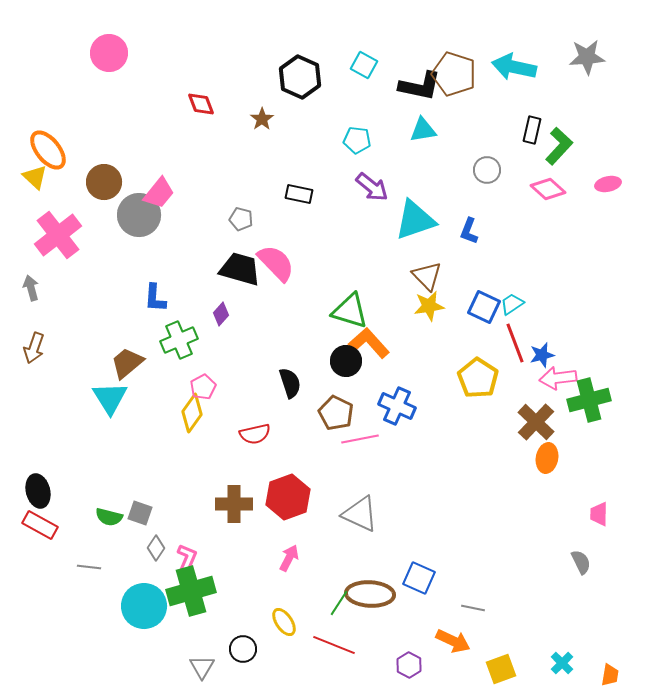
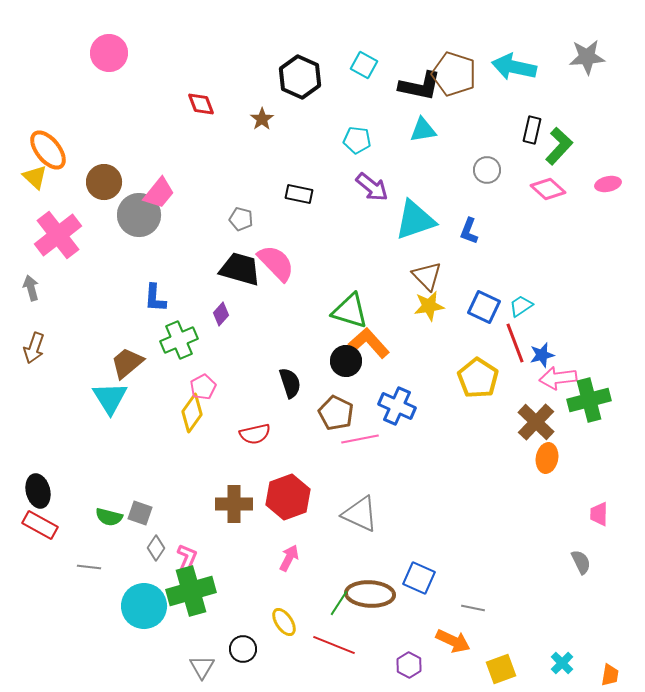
cyan trapezoid at (512, 304): moved 9 px right, 2 px down
